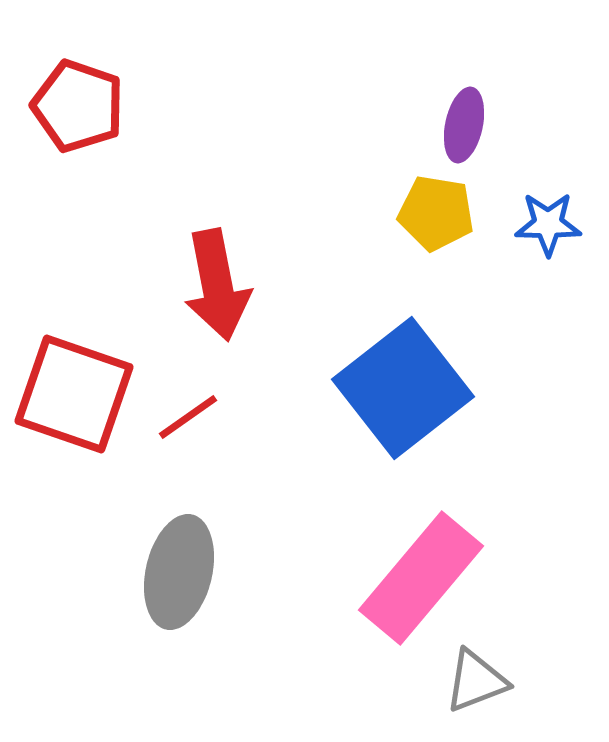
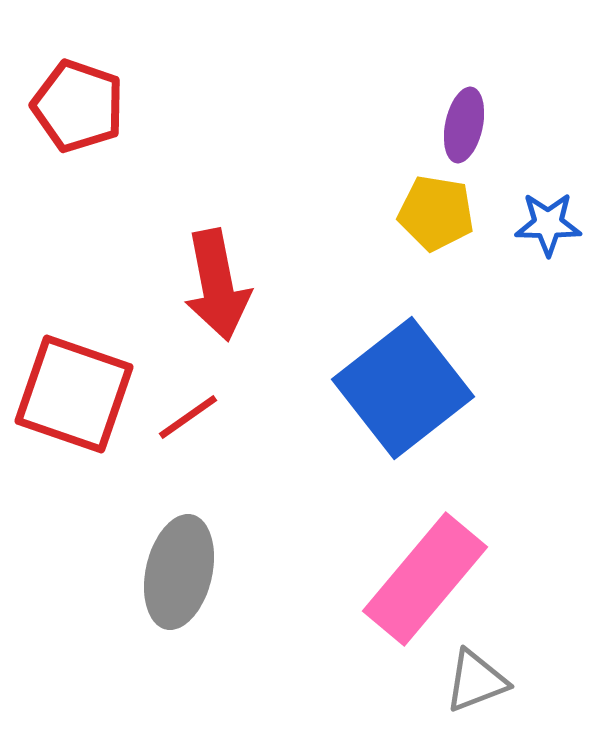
pink rectangle: moved 4 px right, 1 px down
